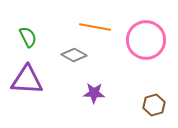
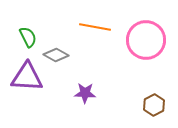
gray diamond: moved 18 px left
purple triangle: moved 3 px up
purple star: moved 9 px left
brown hexagon: rotated 10 degrees counterclockwise
